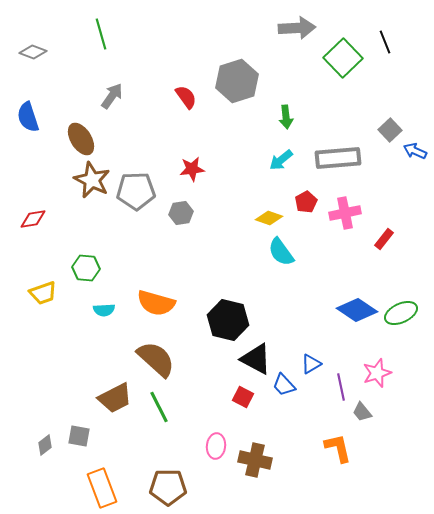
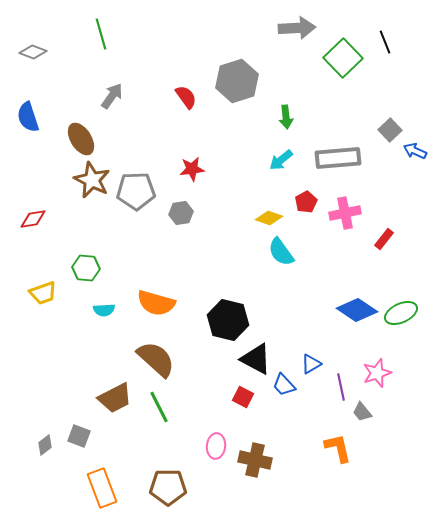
gray square at (79, 436): rotated 10 degrees clockwise
